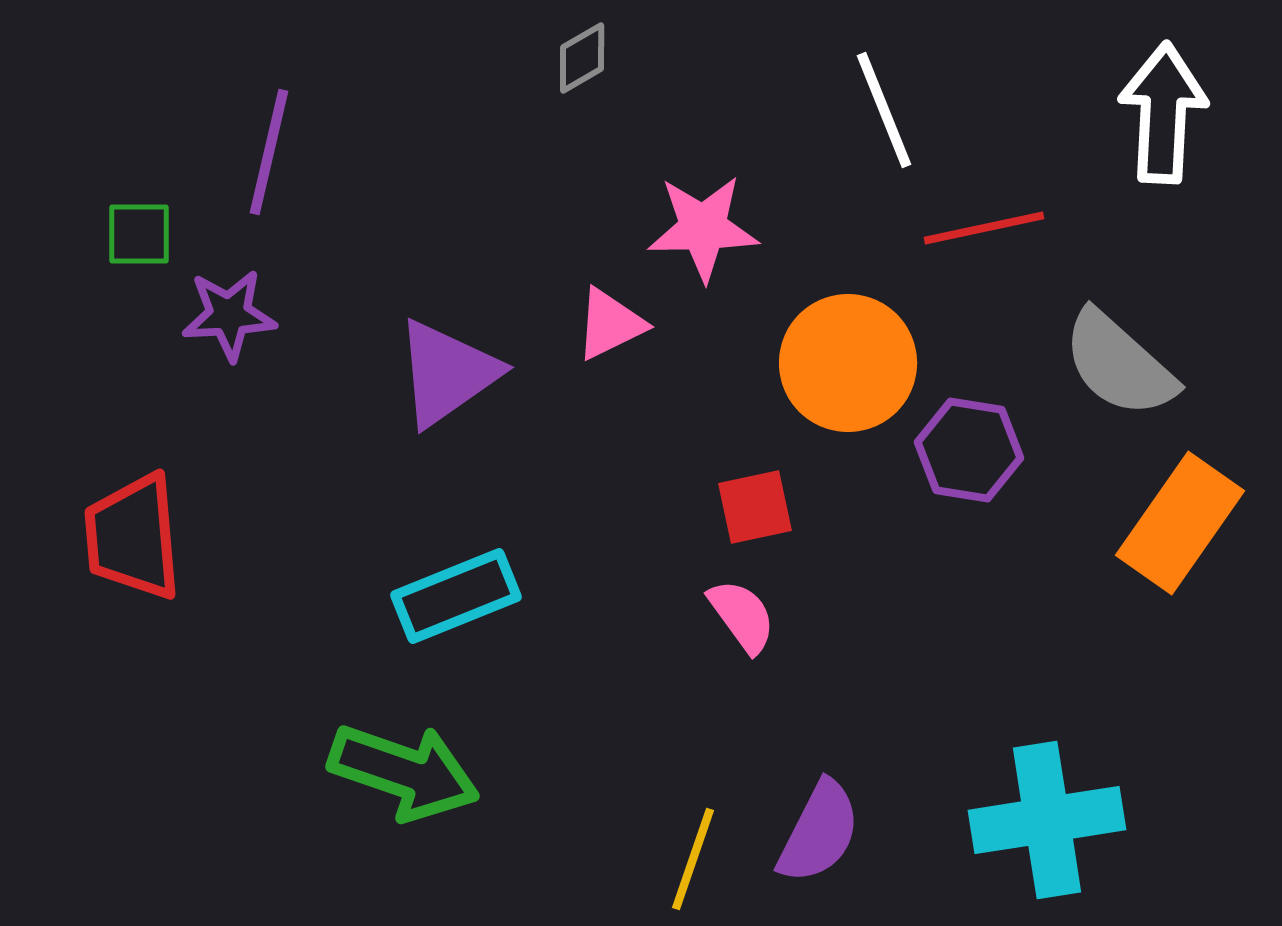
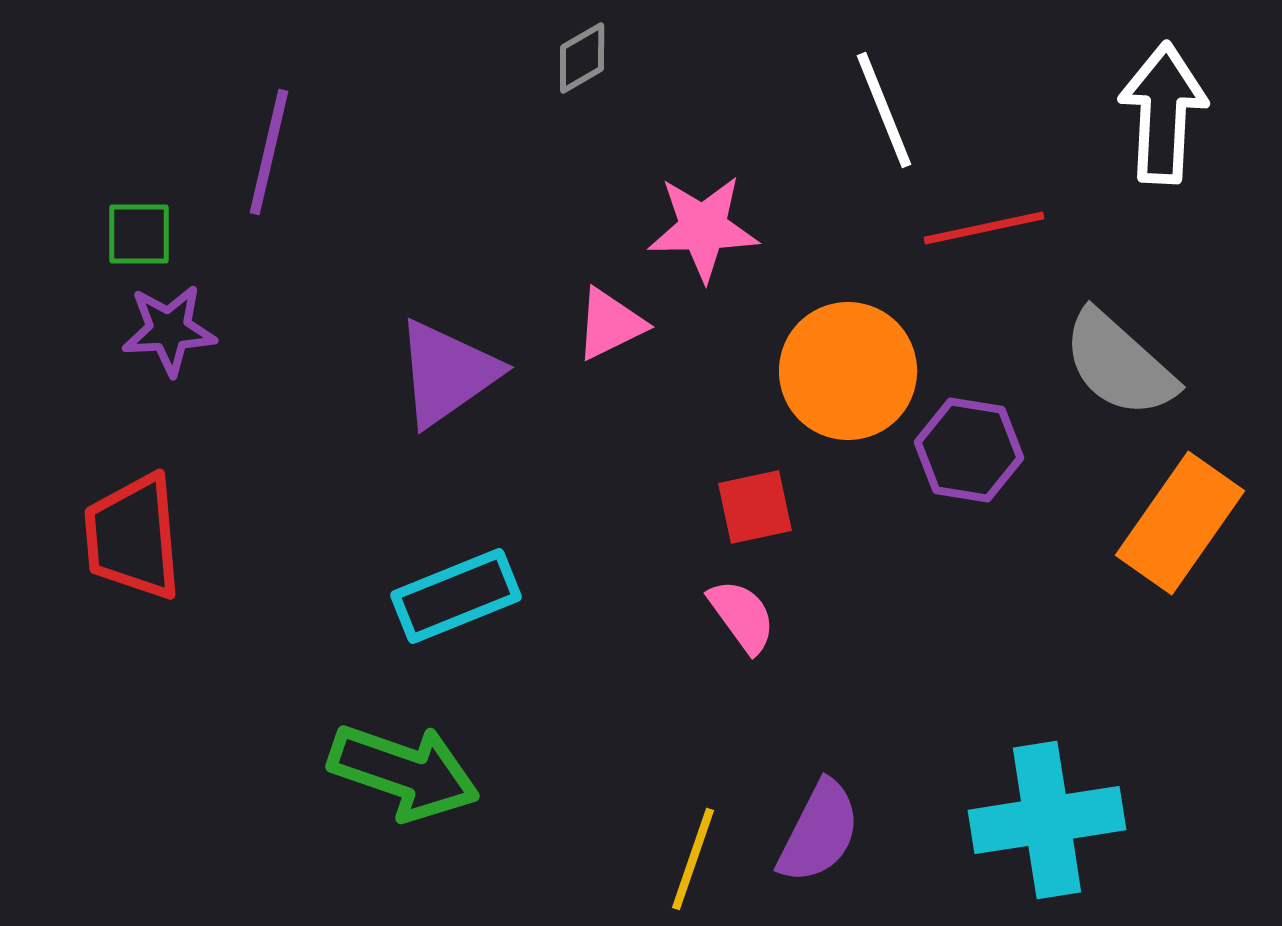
purple star: moved 60 px left, 15 px down
orange circle: moved 8 px down
